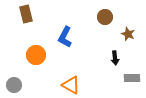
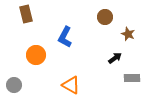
black arrow: rotated 120 degrees counterclockwise
